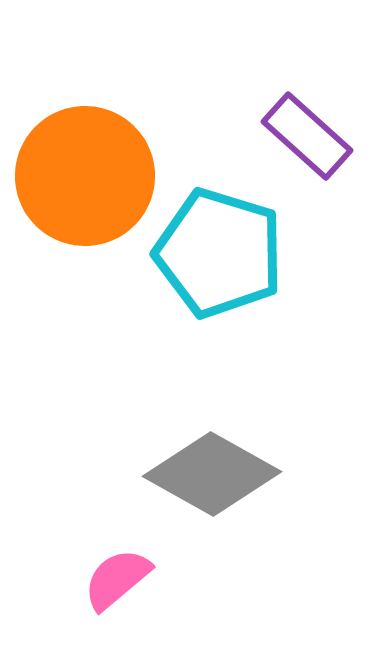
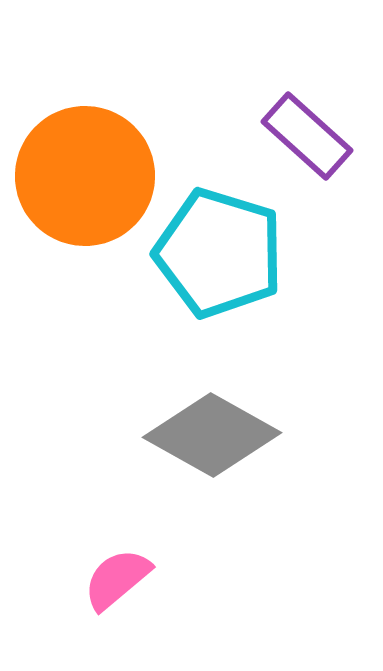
gray diamond: moved 39 px up
